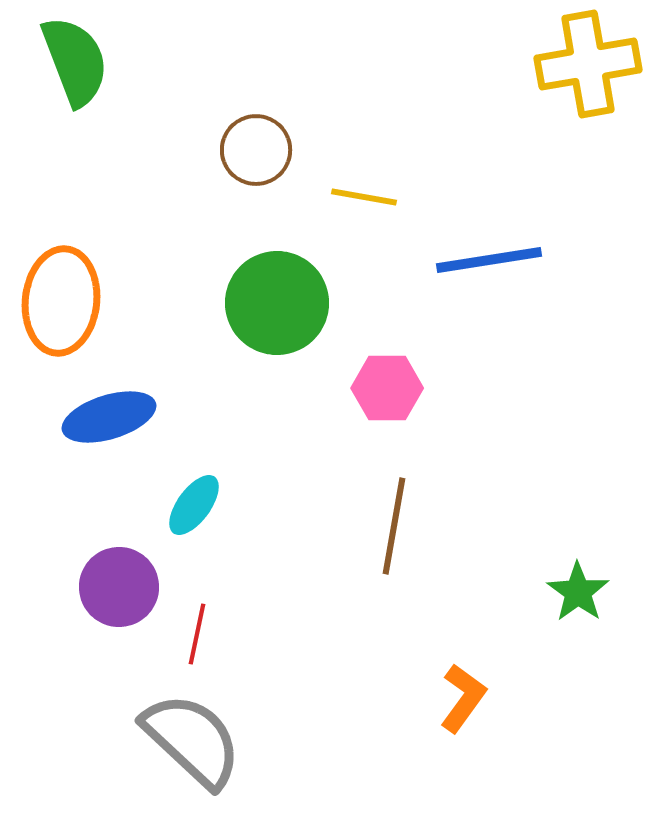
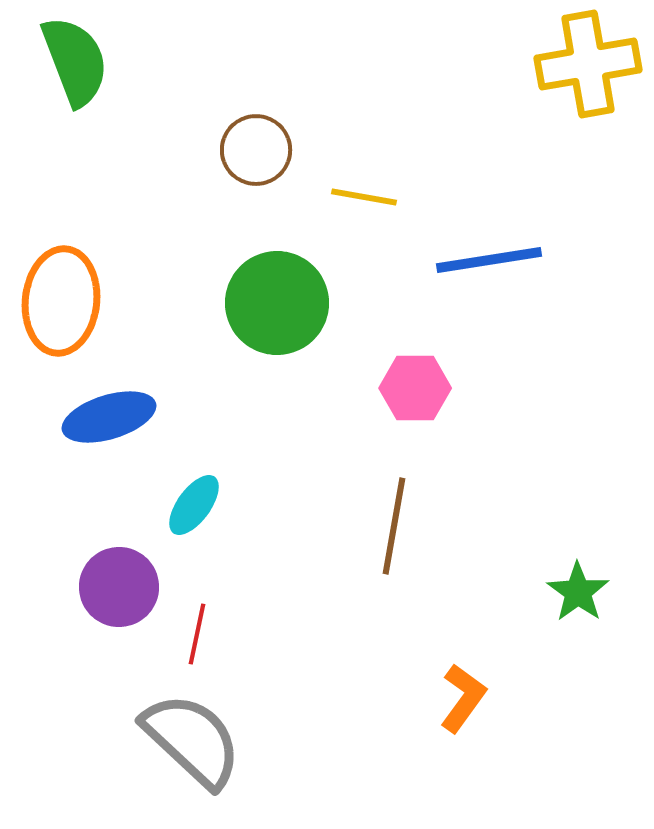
pink hexagon: moved 28 px right
